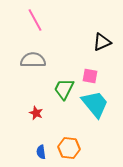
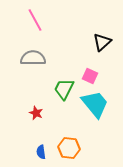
black triangle: rotated 18 degrees counterclockwise
gray semicircle: moved 2 px up
pink square: rotated 14 degrees clockwise
